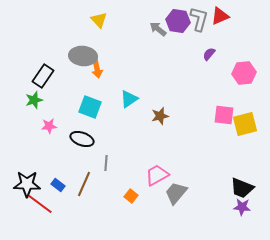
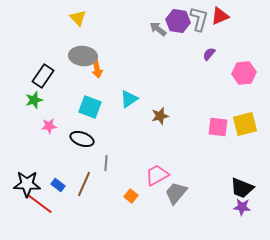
yellow triangle: moved 21 px left, 2 px up
pink square: moved 6 px left, 12 px down
